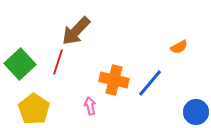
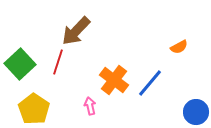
orange cross: rotated 24 degrees clockwise
